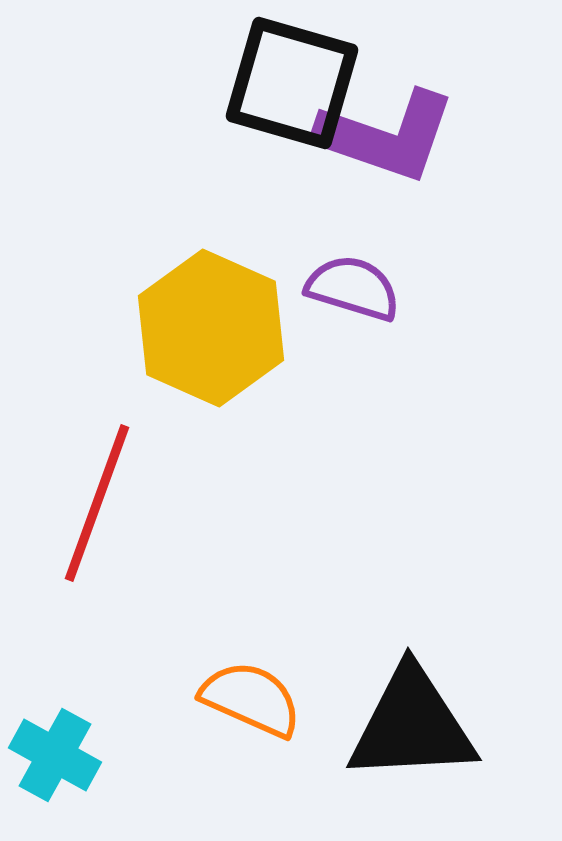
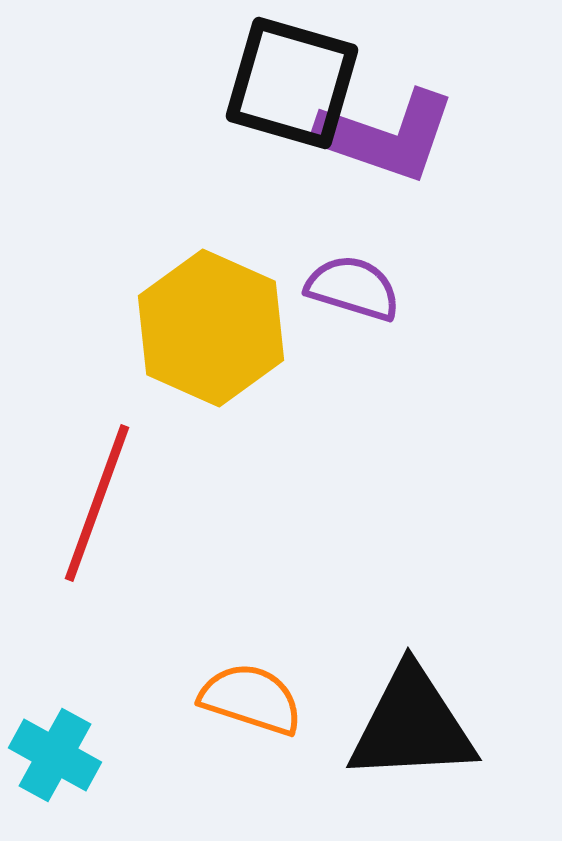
orange semicircle: rotated 6 degrees counterclockwise
